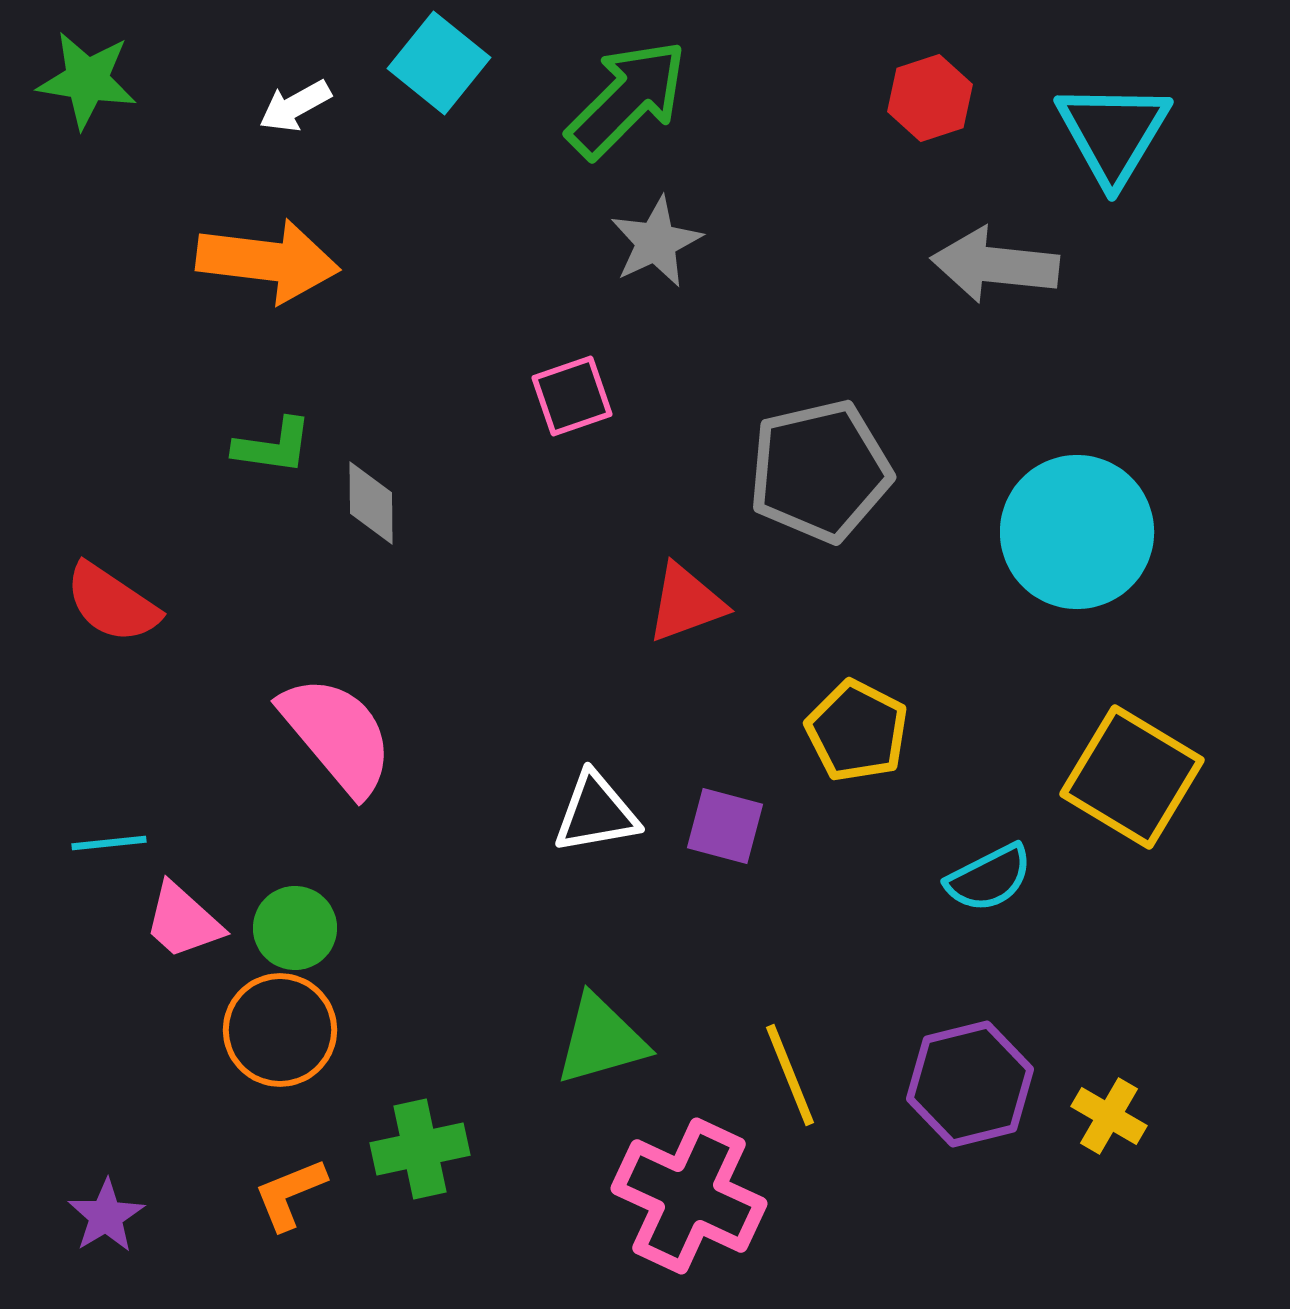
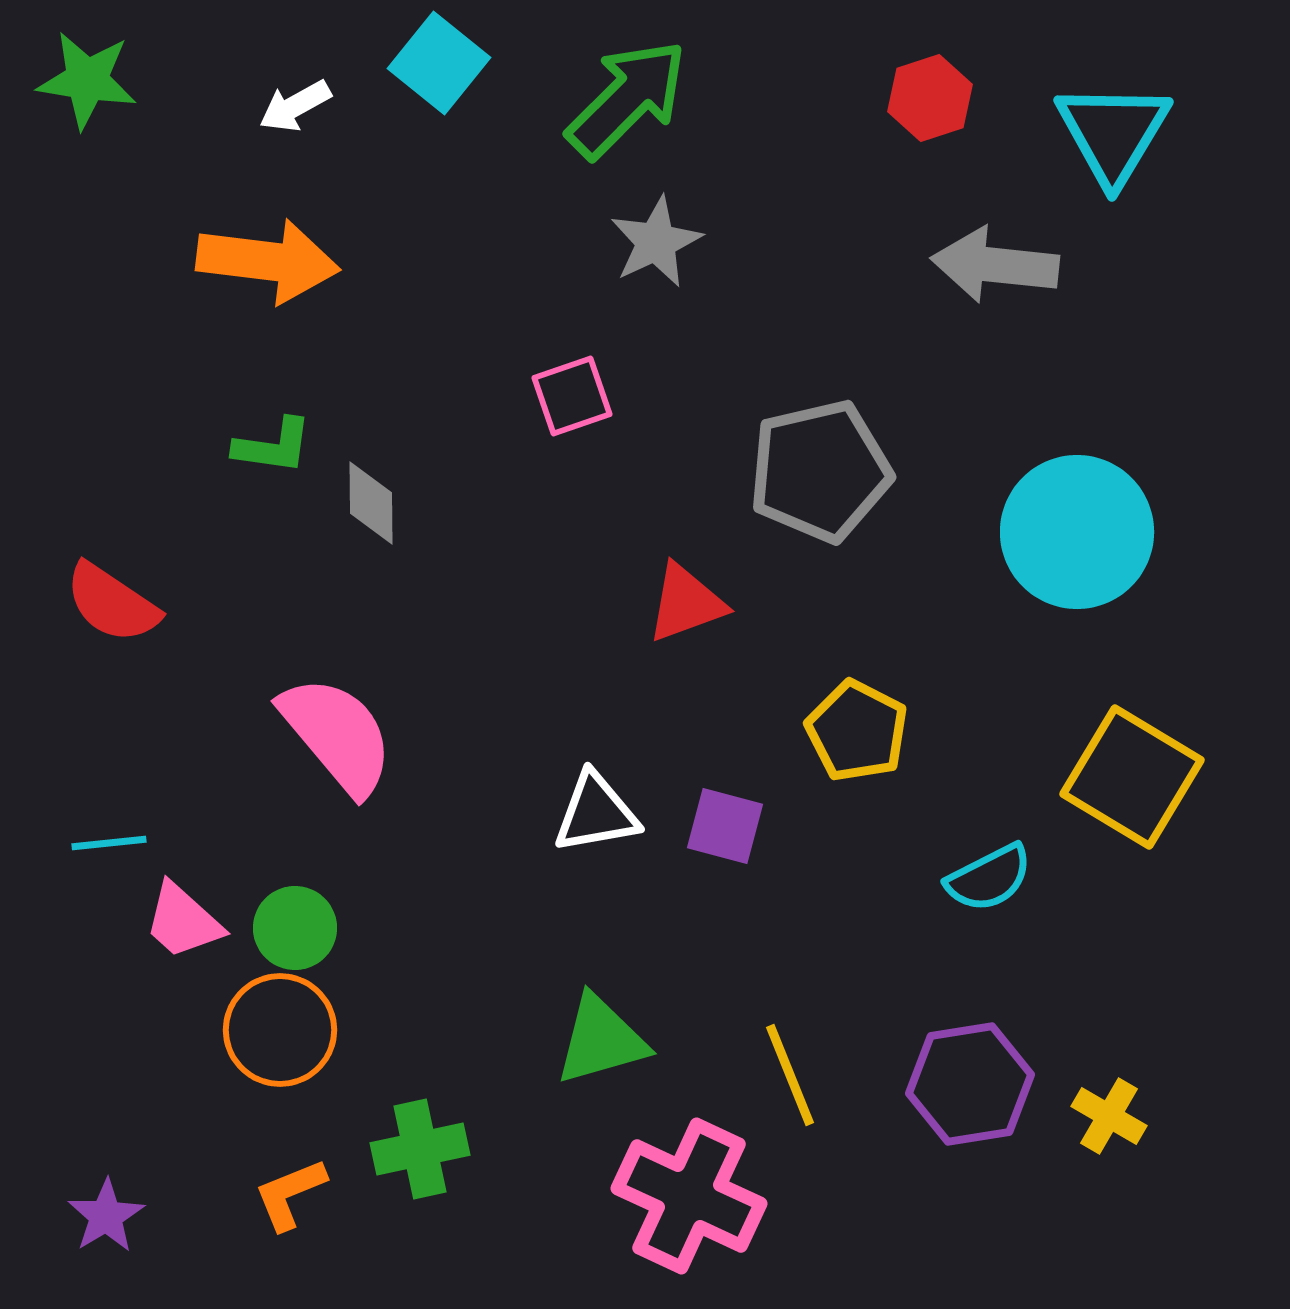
purple hexagon: rotated 5 degrees clockwise
